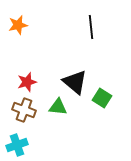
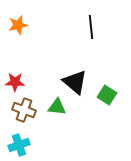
red star: moved 12 px left; rotated 18 degrees clockwise
green square: moved 5 px right, 3 px up
green triangle: moved 1 px left
cyan cross: moved 2 px right
